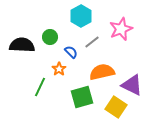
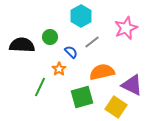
pink star: moved 5 px right, 1 px up
